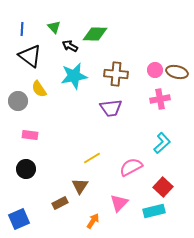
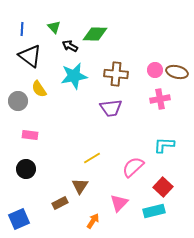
cyan L-shape: moved 2 px right, 2 px down; rotated 135 degrees counterclockwise
pink semicircle: moved 2 px right; rotated 15 degrees counterclockwise
